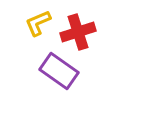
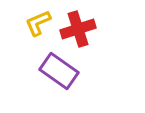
red cross: moved 3 px up
